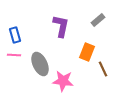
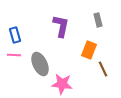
gray rectangle: rotated 64 degrees counterclockwise
orange rectangle: moved 2 px right, 2 px up
pink star: moved 1 px left, 3 px down
